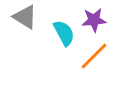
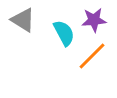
gray triangle: moved 2 px left, 3 px down
orange line: moved 2 px left
